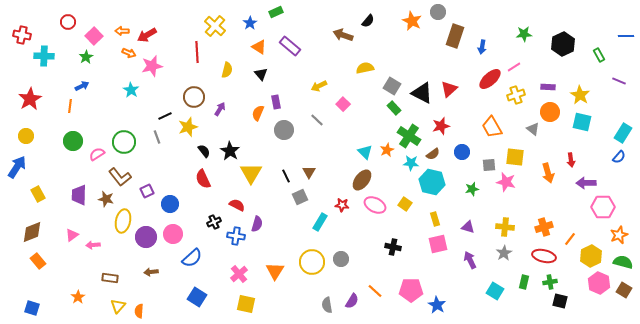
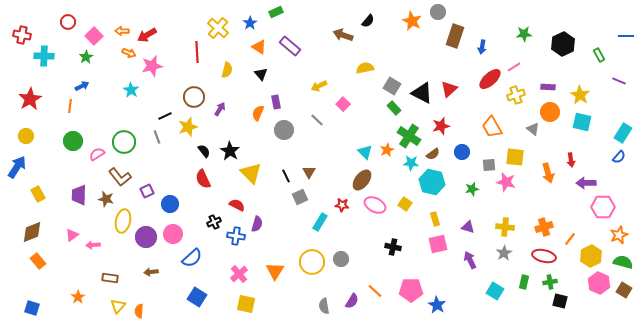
yellow cross at (215, 26): moved 3 px right, 2 px down
yellow triangle at (251, 173): rotated 15 degrees counterclockwise
gray semicircle at (327, 305): moved 3 px left, 1 px down
